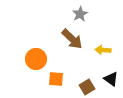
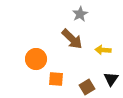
black triangle: rotated 28 degrees clockwise
